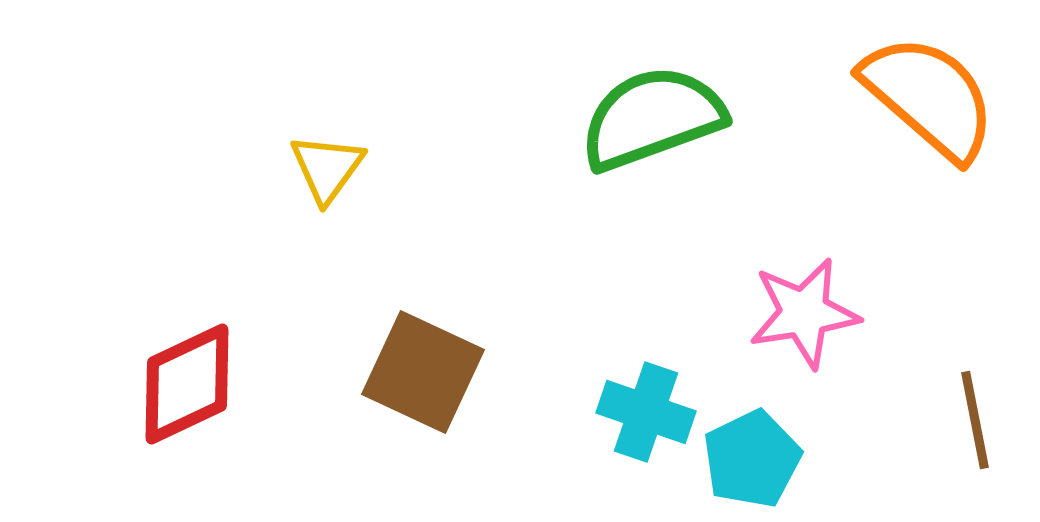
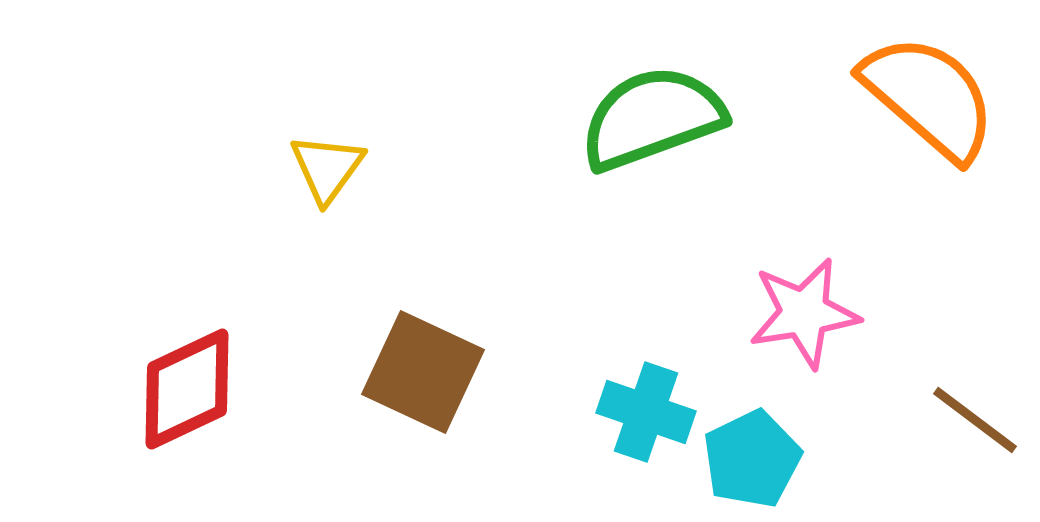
red diamond: moved 5 px down
brown line: rotated 42 degrees counterclockwise
